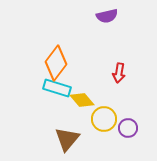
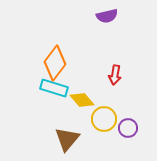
orange diamond: moved 1 px left
red arrow: moved 4 px left, 2 px down
cyan rectangle: moved 3 px left
